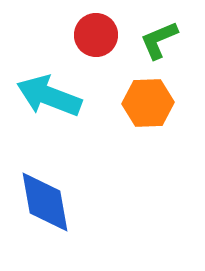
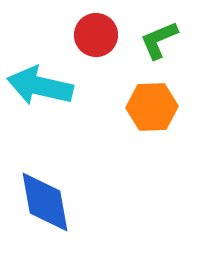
cyan arrow: moved 9 px left, 10 px up; rotated 8 degrees counterclockwise
orange hexagon: moved 4 px right, 4 px down
